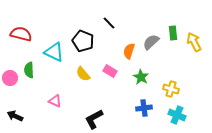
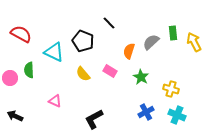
red semicircle: rotated 15 degrees clockwise
blue cross: moved 2 px right, 4 px down; rotated 21 degrees counterclockwise
